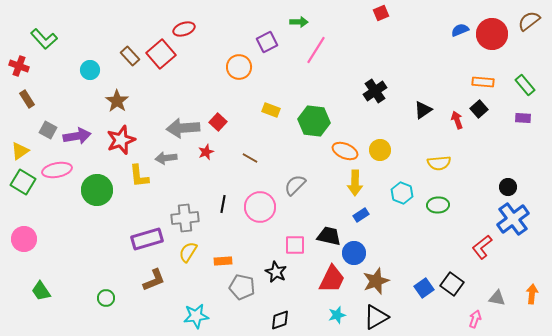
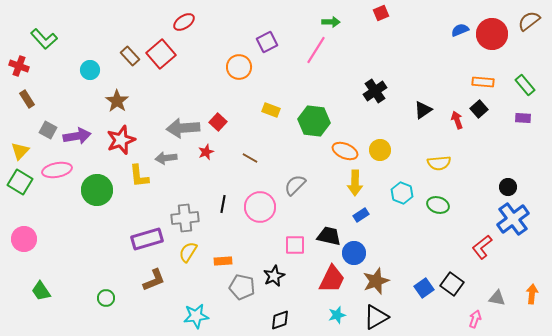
green arrow at (299, 22): moved 32 px right
red ellipse at (184, 29): moved 7 px up; rotated 15 degrees counterclockwise
yellow triangle at (20, 151): rotated 12 degrees counterclockwise
green square at (23, 182): moved 3 px left
green ellipse at (438, 205): rotated 20 degrees clockwise
black star at (276, 272): moved 2 px left, 4 px down; rotated 20 degrees clockwise
